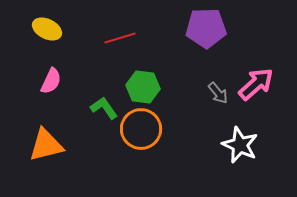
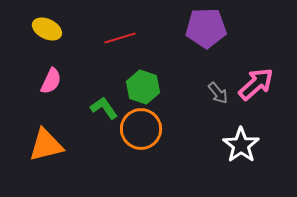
green hexagon: rotated 12 degrees clockwise
white star: moved 1 px right; rotated 12 degrees clockwise
